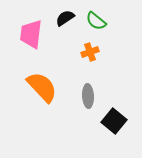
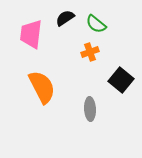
green semicircle: moved 3 px down
orange semicircle: rotated 16 degrees clockwise
gray ellipse: moved 2 px right, 13 px down
black square: moved 7 px right, 41 px up
